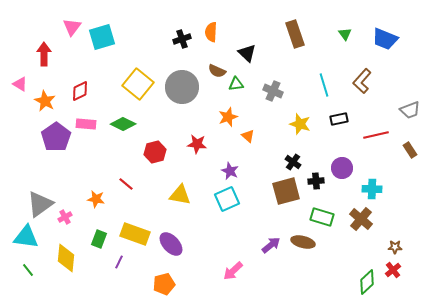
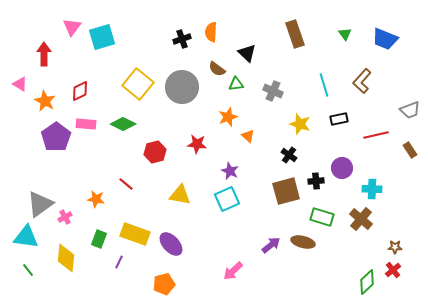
brown semicircle at (217, 71): moved 2 px up; rotated 12 degrees clockwise
black cross at (293, 162): moved 4 px left, 7 px up
